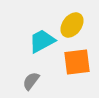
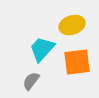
yellow ellipse: rotated 35 degrees clockwise
cyan trapezoid: moved 8 px down; rotated 20 degrees counterclockwise
